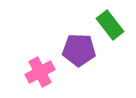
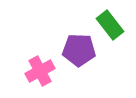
pink cross: moved 1 px up
